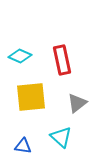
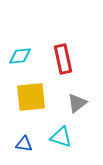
cyan diamond: rotated 30 degrees counterclockwise
red rectangle: moved 1 px right, 1 px up
cyan triangle: rotated 25 degrees counterclockwise
blue triangle: moved 1 px right, 2 px up
